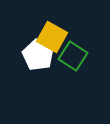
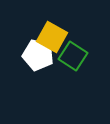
white pentagon: rotated 16 degrees counterclockwise
